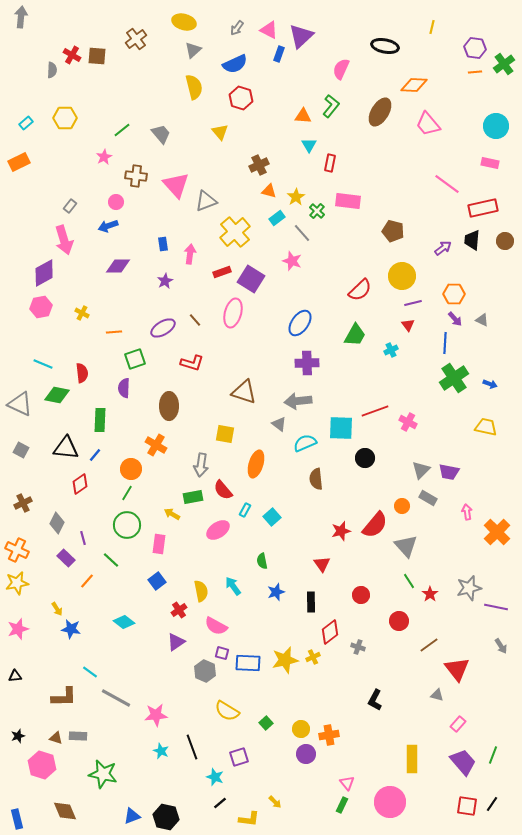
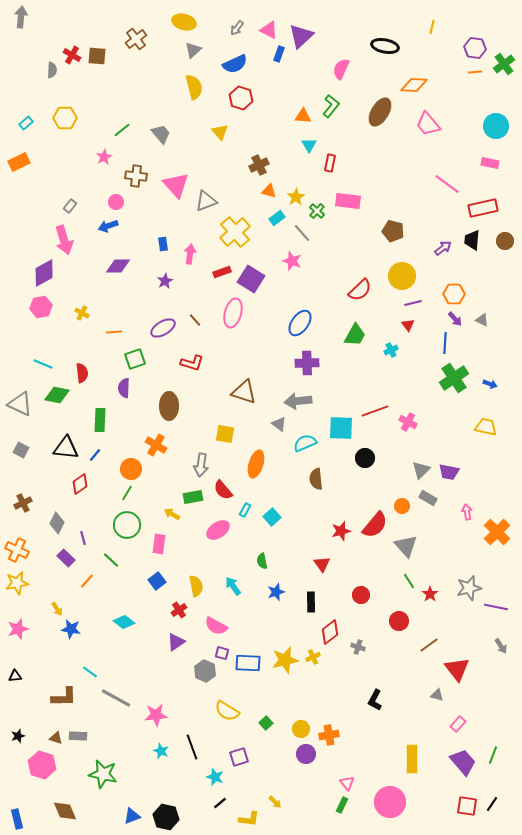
yellow semicircle at (201, 591): moved 5 px left, 5 px up
